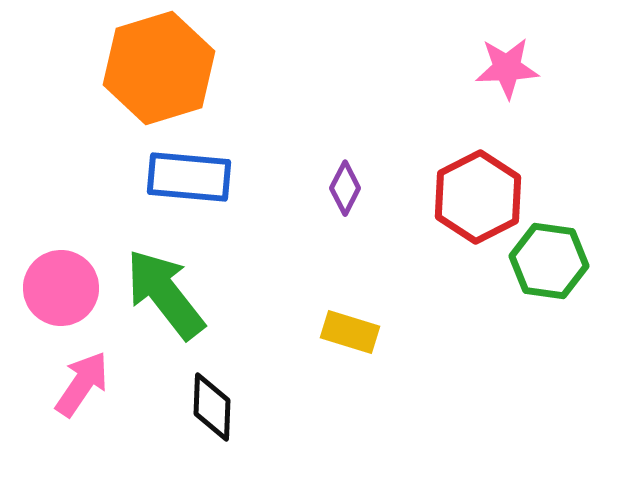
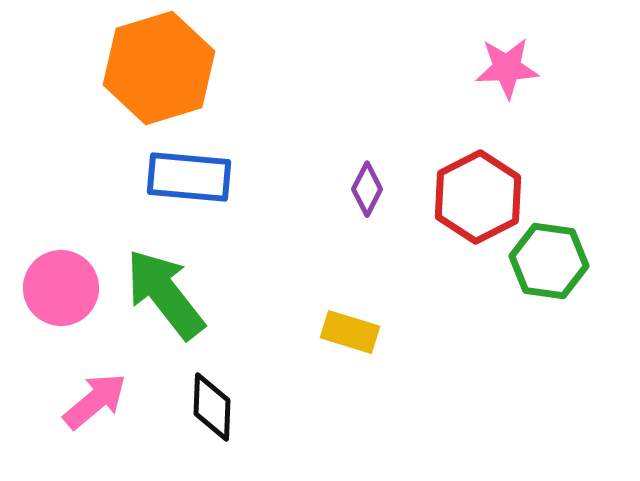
purple diamond: moved 22 px right, 1 px down
pink arrow: moved 13 px right, 17 px down; rotated 16 degrees clockwise
